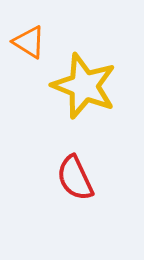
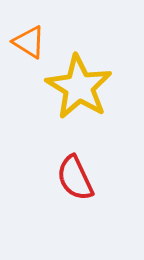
yellow star: moved 5 px left, 1 px down; rotated 10 degrees clockwise
